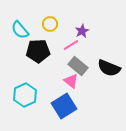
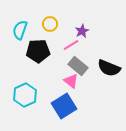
cyan semicircle: rotated 60 degrees clockwise
